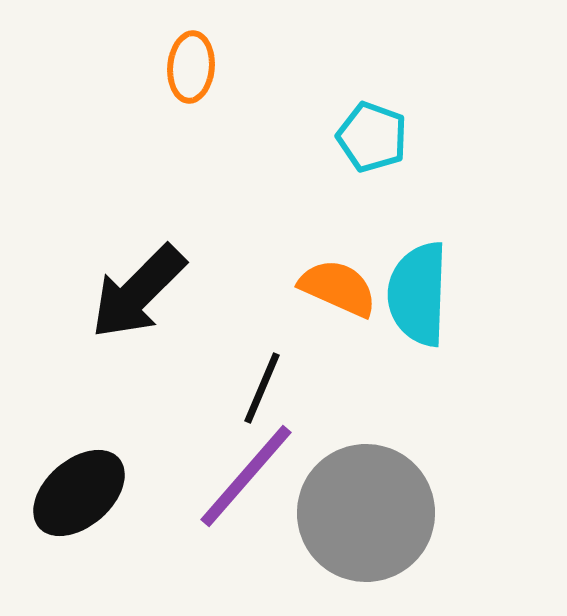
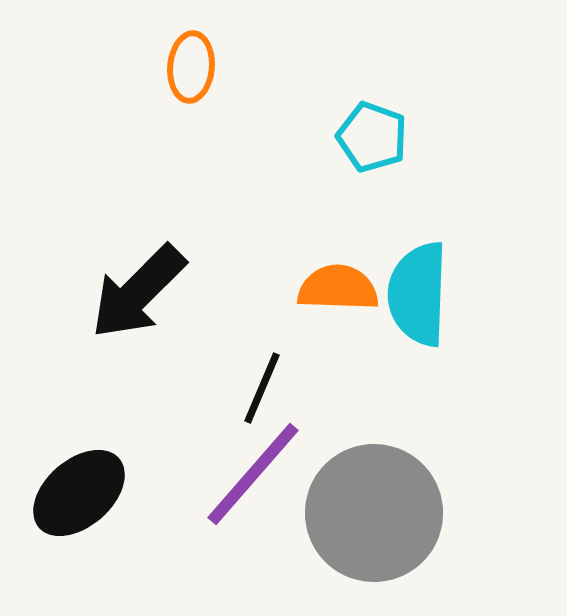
orange semicircle: rotated 22 degrees counterclockwise
purple line: moved 7 px right, 2 px up
gray circle: moved 8 px right
